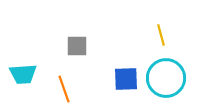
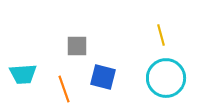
blue square: moved 23 px left, 2 px up; rotated 16 degrees clockwise
